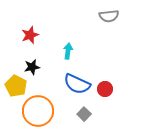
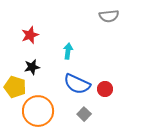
yellow pentagon: moved 1 px left, 1 px down; rotated 10 degrees counterclockwise
